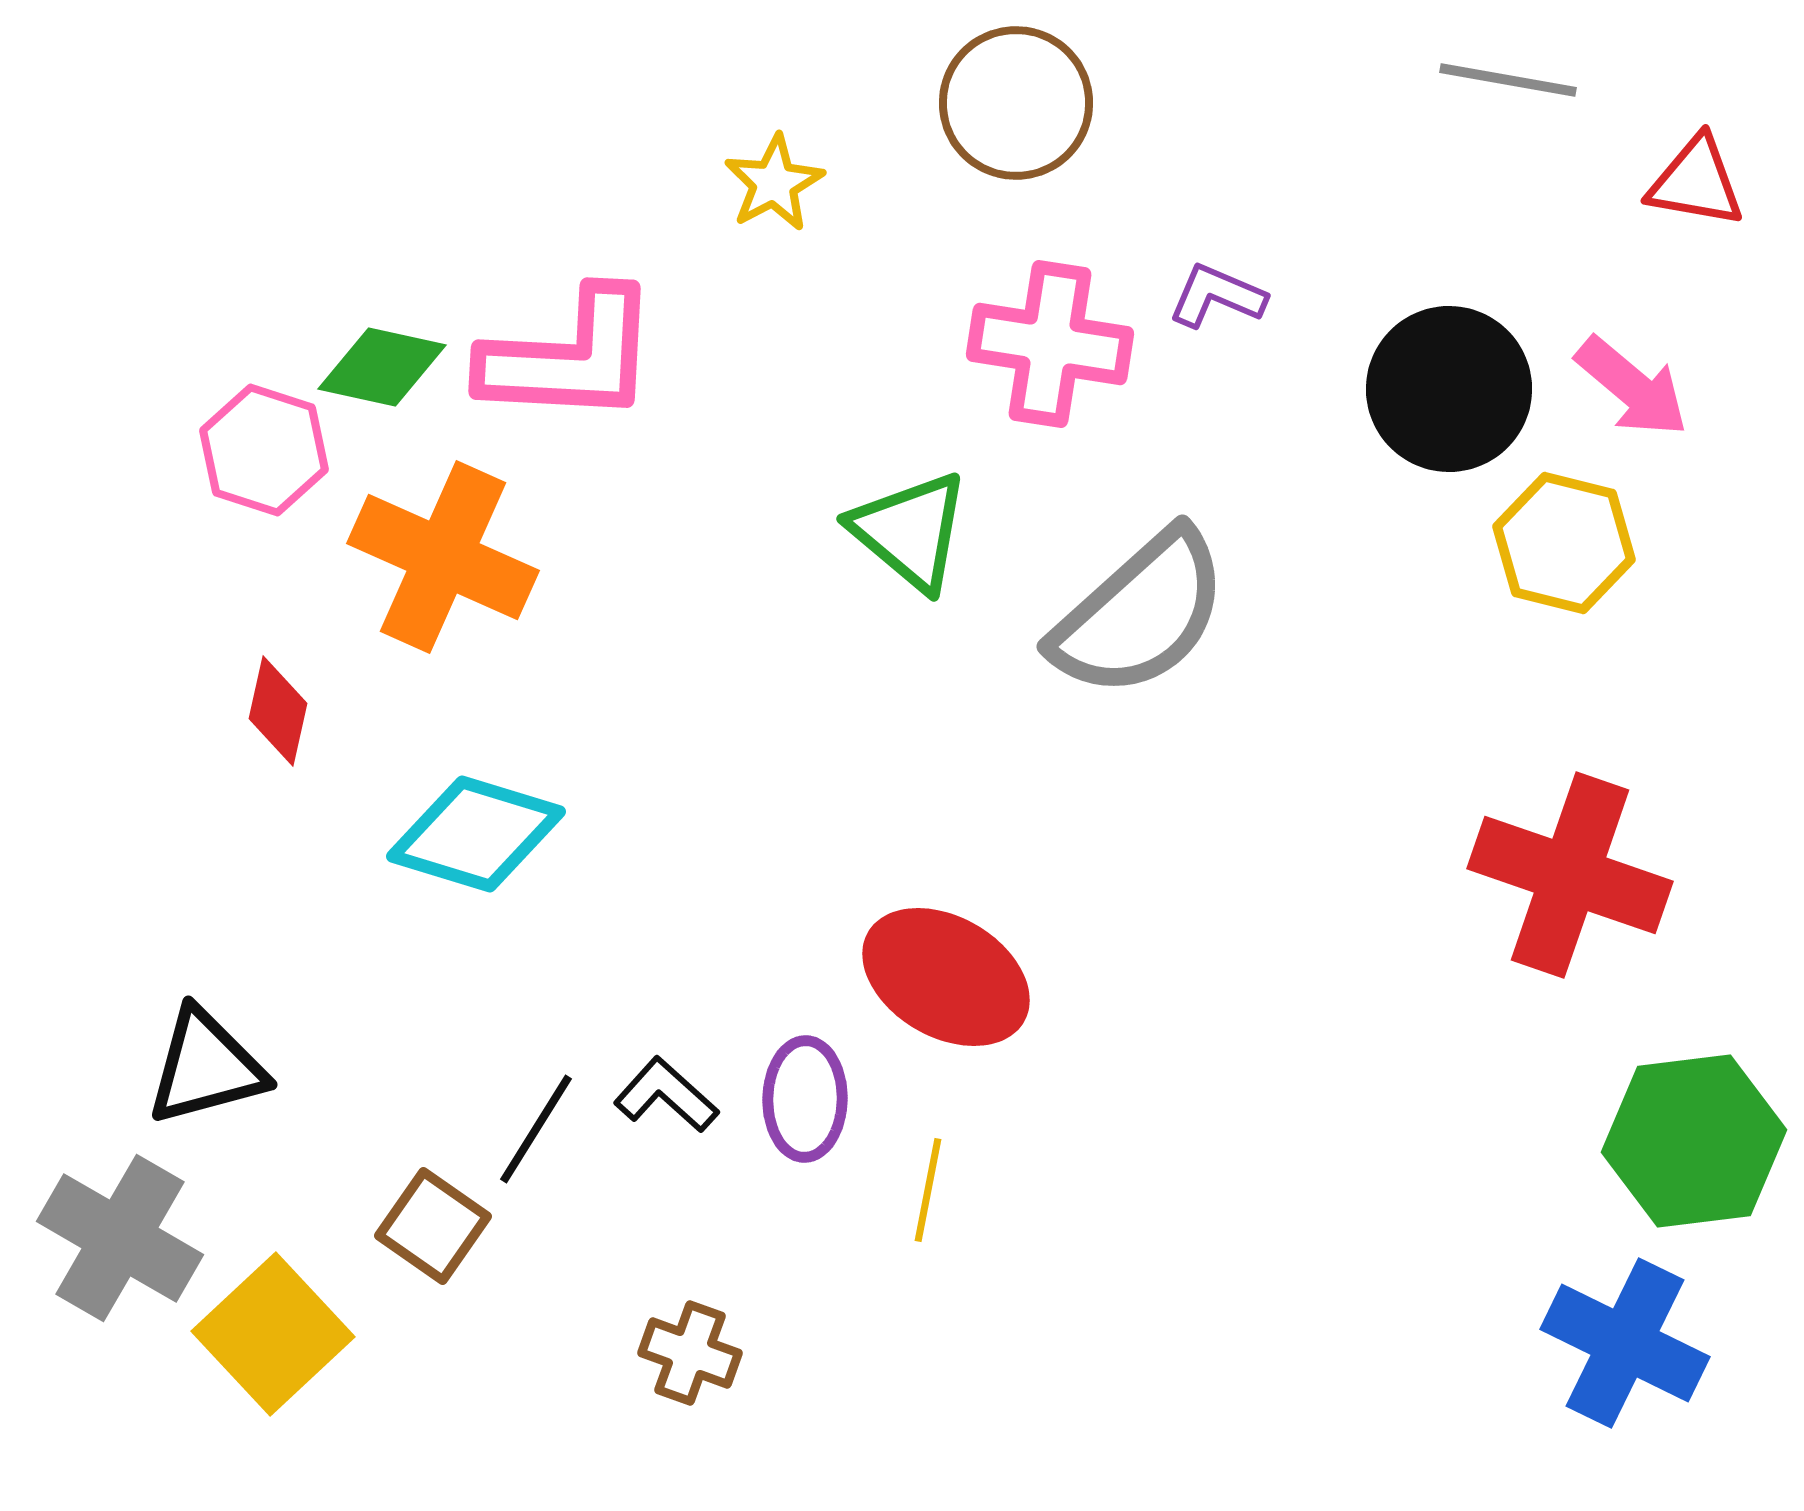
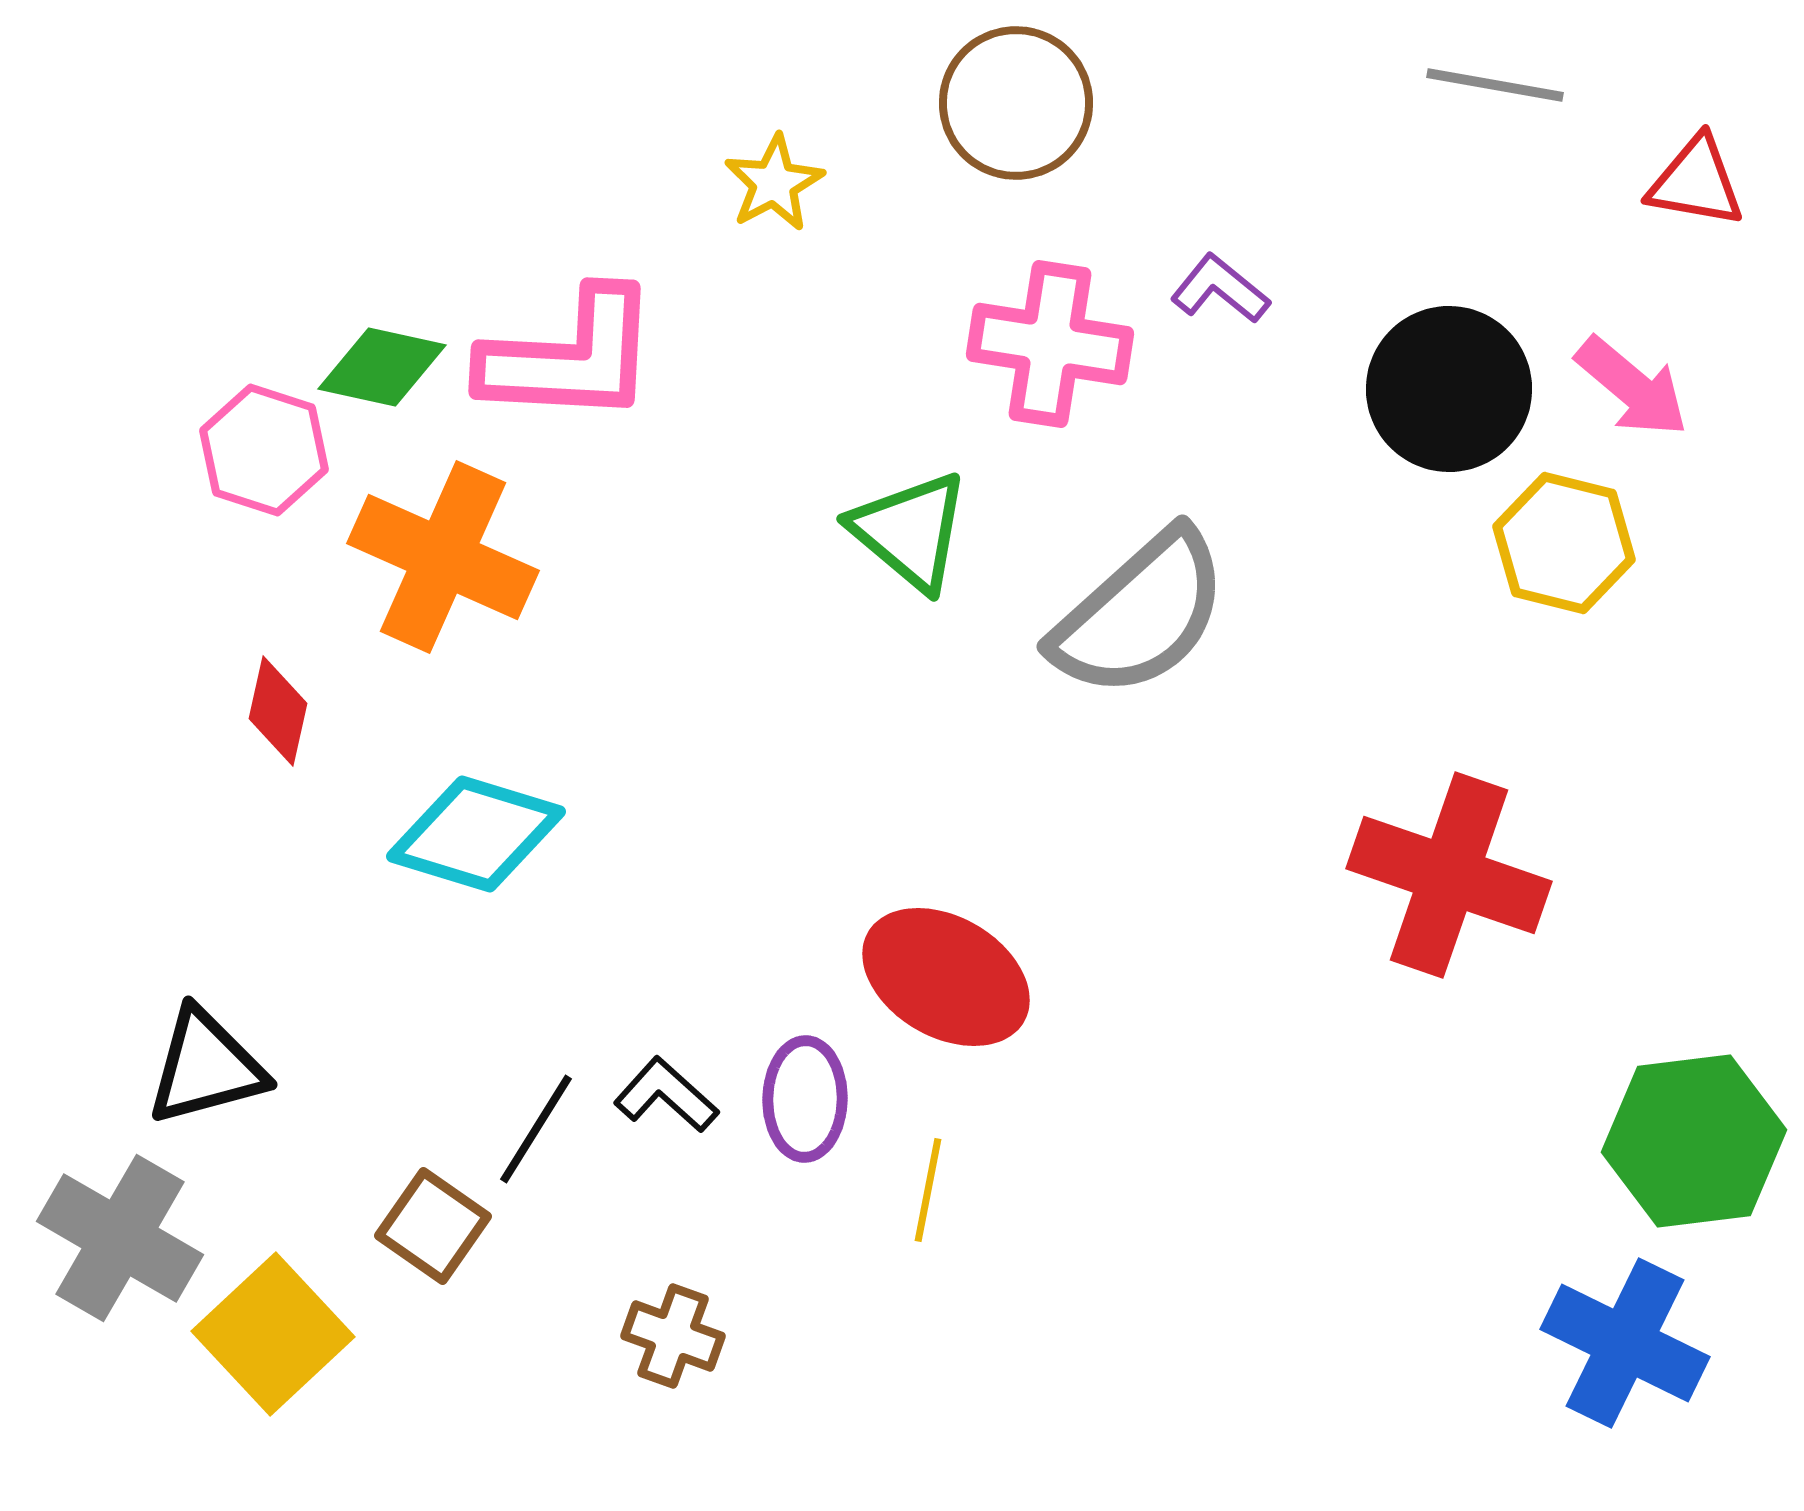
gray line: moved 13 px left, 5 px down
purple L-shape: moved 3 px right, 7 px up; rotated 16 degrees clockwise
red cross: moved 121 px left
brown cross: moved 17 px left, 17 px up
